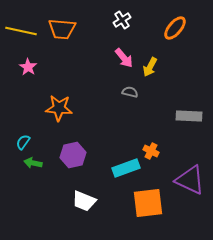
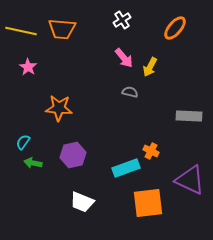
white trapezoid: moved 2 px left, 1 px down
